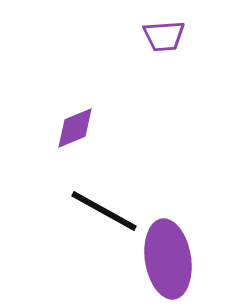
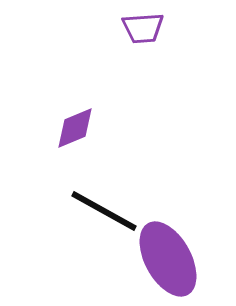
purple trapezoid: moved 21 px left, 8 px up
purple ellipse: rotated 20 degrees counterclockwise
